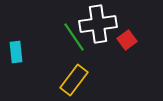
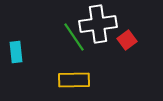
yellow rectangle: rotated 52 degrees clockwise
